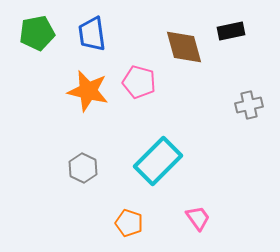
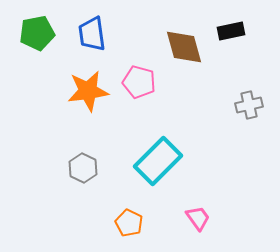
orange star: rotated 21 degrees counterclockwise
orange pentagon: rotated 8 degrees clockwise
